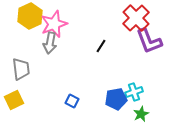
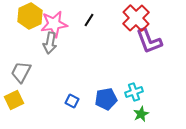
pink star: rotated 12 degrees clockwise
black line: moved 12 px left, 26 px up
gray trapezoid: moved 3 px down; rotated 145 degrees counterclockwise
blue pentagon: moved 10 px left
